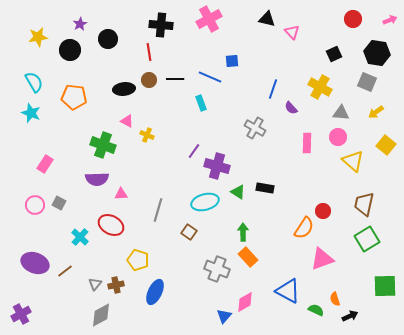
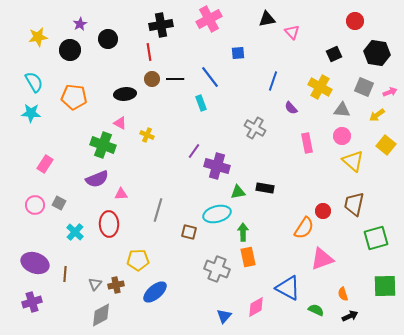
black triangle at (267, 19): rotated 24 degrees counterclockwise
red circle at (353, 19): moved 2 px right, 2 px down
pink arrow at (390, 20): moved 72 px down
black cross at (161, 25): rotated 15 degrees counterclockwise
blue square at (232, 61): moved 6 px right, 8 px up
blue line at (210, 77): rotated 30 degrees clockwise
brown circle at (149, 80): moved 3 px right, 1 px up
gray square at (367, 82): moved 3 px left, 5 px down
black ellipse at (124, 89): moved 1 px right, 5 px down
blue line at (273, 89): moved 8 px up
yellow arrow at (376, 112): moved 1 px right, 3 px down
cyan star at (31, 113): rotated 18 degrees counterclockwise
gray triangle at (341, 113): moved 1 px right, 3 px up
pink triangle at (127, 121): moved 7 px left, 2 px down
pink circle at (338, 137): moved 4 px right, 1 px up
pink rectangle at (307, 143): rotated 12 degrees counterclockwise
purple semicircle at (97, 179): rotated 20 degrees counterclockwise
green triangle at (238, 192): rotated 42 degrees counterclockwise
cyan ellipse at (205, 202): moved 12 px right, 12 px down
brown trapezoid at (364, 204): moved 10 px left
red ellipse at (111, 225): moved 2 px left, 1 px up; rotated 60 degrees clockwise
brown square at (189, 232): rotated 21 degrees counterclockwise
cyan cross at (80, 237): moved 5 px left, 5 px up
green square at (367, 239): moved 9 px right, 1 px up; rotated 15 degrees clockwise
orange rectangle at (248, 257): rotated 30 degrees clockwise
yellow pentagon at (138, 260): rotated 20 degrees counterclockwise
brown line at (65, 271): moved 3 px down; rotated 49 degrees counterclockwise
blue triangle at (288, 291): moved 3 px up
blue ellipse at (155, 292): rotated 25 degrees clockwise
orange semicircle at (335, 299): moved 8 px right, 5 px up
pink diamond at (245, 302): moved 11 px right, 5 px down
purple cross at (21, 314): moved 11 px right, 12 px up; rotated 12 degrees clockwise
